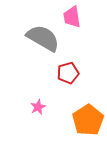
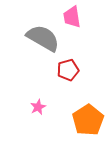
red pentagon: moved 3 px up
